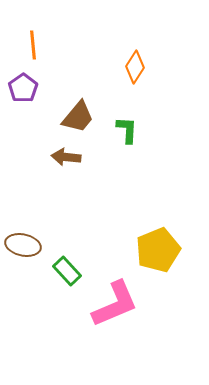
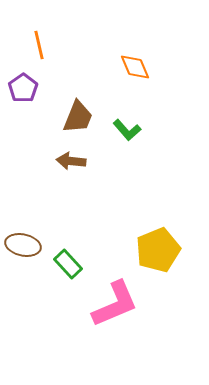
orange line: moved 6 px right; rotated 8 degrees counterclockwise
orange diamond: rotated 56 degrees counterclockwise
brown trapezoid: rotated 18 degrees counterclockwise
green L-shape: rotated 136 degrees clockwise
brown arrow: moved 5 px right, 4 px down
green rectangle: moved 1 px right, 7 px up
